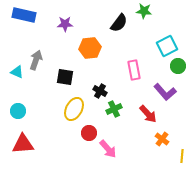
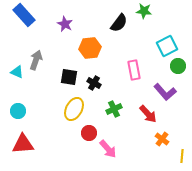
blue rectangle: rotated 35 degrees clockwise
purple star: rotated 28 degrees clockwise
black square: moved 4 px right
black cross: moved 6 px left, 8 px up
